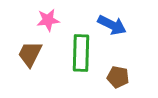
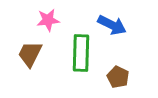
brown pentagon: rotated 15 degrees clockwise
